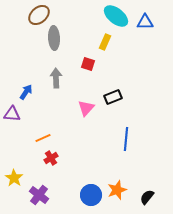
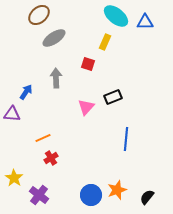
gray ellipse: rotated 60 degrees clockwise
pink triangle: moved 1 px up
